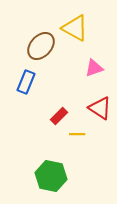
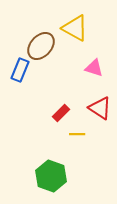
pink triangle: rotated 36 degrees clockwise
blue rectangle: moved 6 px left, 12 px up
red rectangle: moved 2 px right, 3 px up
green hexagon: rotated 8 degrees clockwise
